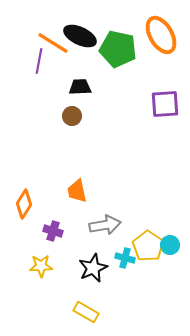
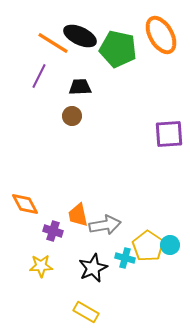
purple line: moved 15 px down; rotated 15 degrees clockwise
purple square: moved 4 px right, 30 px down
orange trapezoid: moved 1 px right, 24 px down
orange diamond: moved 1 px right; rotated 60 degrees counterclockwise
